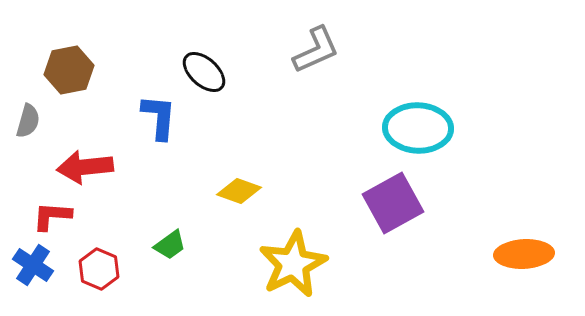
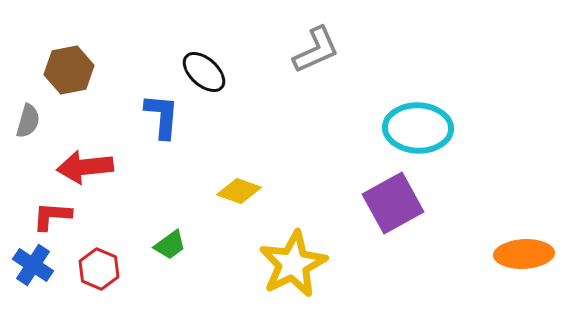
blue L-shape: moved 3 px right, 1 px up
